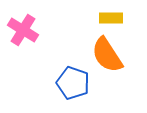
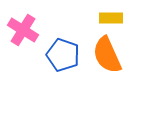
orange semicircle: rotated 9 degrees clockwise
blue pentagon: moved 10 px left, 28 px up
